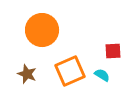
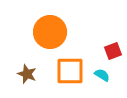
orange circle: moved 8 px right, 2 px down
red square: rotated 18 degrees counterclockwise
orange square: rotated 24 degrees clockwise
